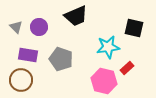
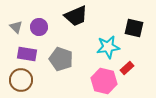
purple rectangle: moved 1 px left, 1 px up
